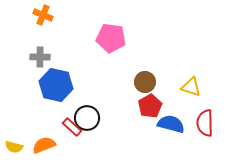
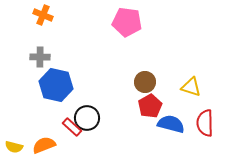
pink pentagon: moved 16 px right, 16 px up
